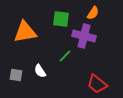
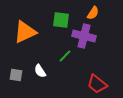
green square: moved 1 px down
orange triangle: rotated 15 degrees counterclockwise
